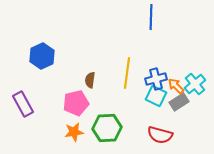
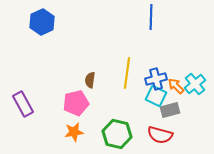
blue hexagon: moved 34 px up
gray rectangle: moved 9 px left, 8 px down; rotated 18 degrees clockwise
green hexagon: moved 10 px right, 6 px down; rotated 16 degrees clockwise
